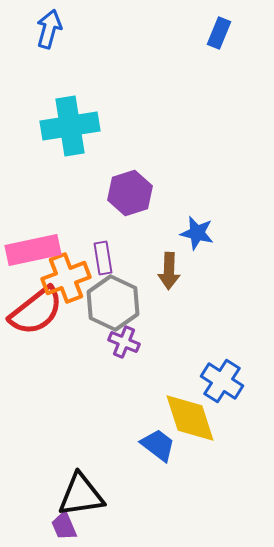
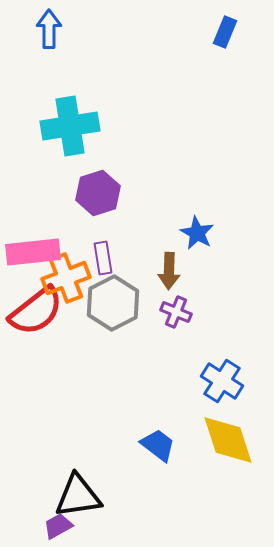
blue arrow: rotated 15 degrees counterclockwise
blue rectangle: moved 6 px right, 1 px up
purple hexagon: moved 32 px left
blue star: rotated 16 degrees clockwise
pink rectangle: moved 2 px down; rotated 6 degrees clockwise
gray hexagon: rotated 8 degrees clockwise
purple cross: moved 52 px right, 30 px up
yellow diamond: moved 38 px right, 22 px down
black triangle: moved 3 px left, 1 px down
purple trapezoid: moved 6 px left; rotated 84 degrees clockwise
